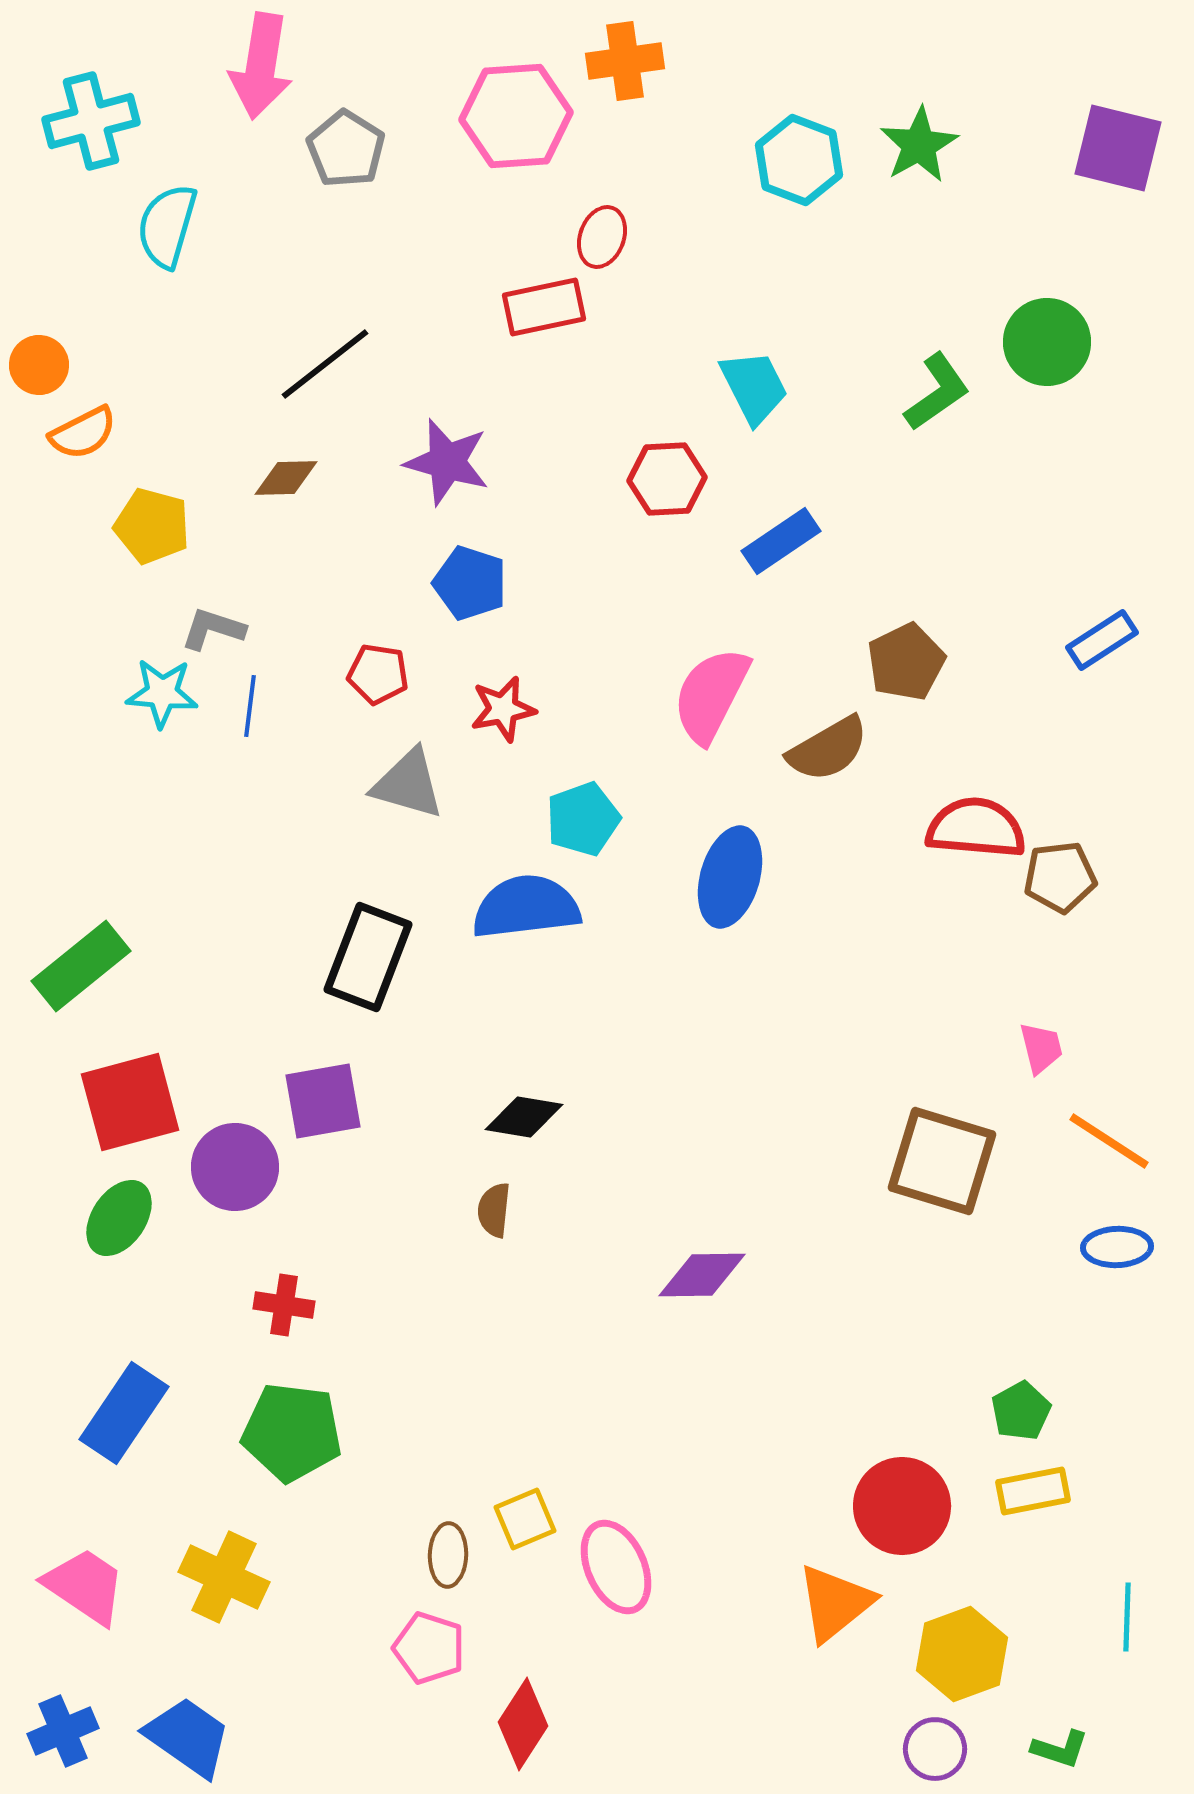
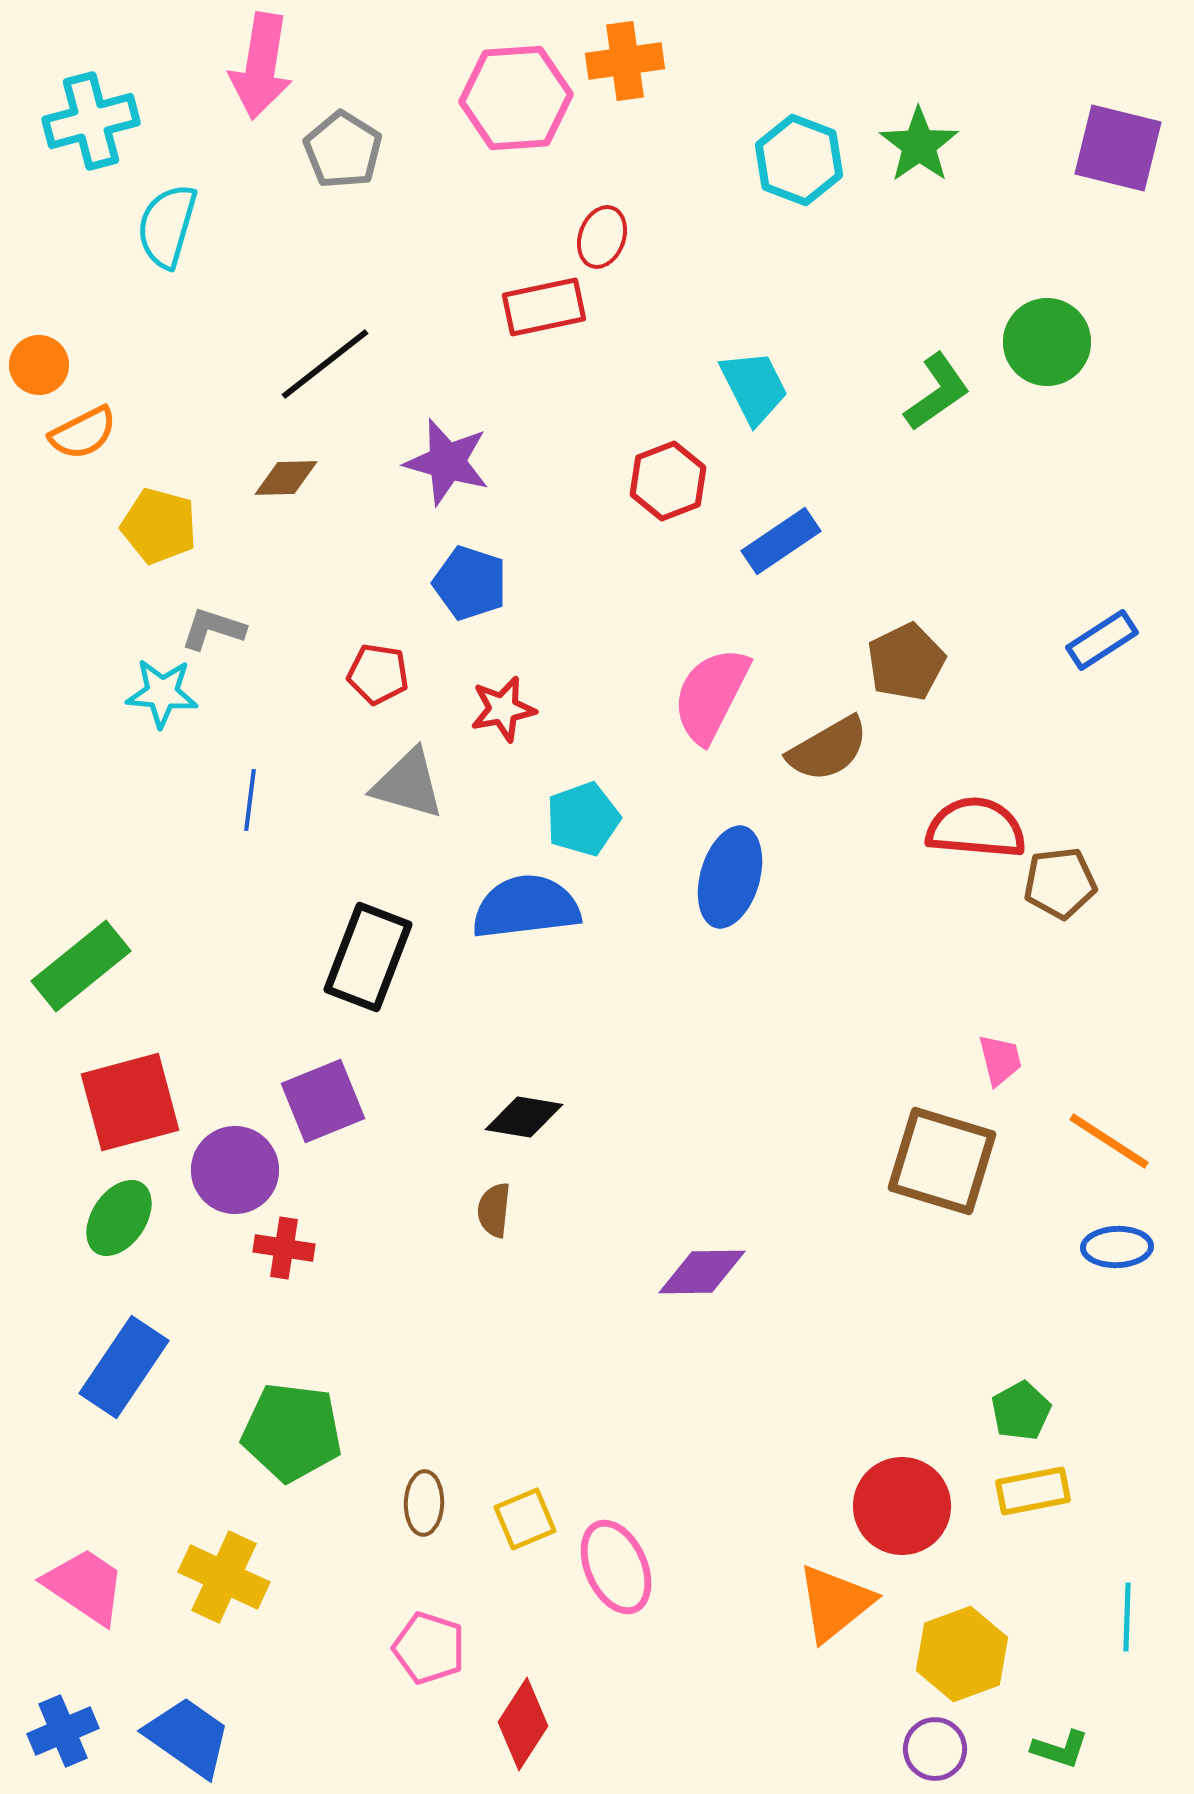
pink hexagon at (516, 116): moved 18 px up
green star at (919, 145): rotated 6 degrees counterclockwise
gray pentagon at (346, 149): moved 3 px left, 1 px down
red hexagon at (667, 479): moved 1 px right, 2 px down; rotated 18 degrees counterclockwise
yellow pentagon at (152, 526): moved 7 px right
blue line at (250, 706): moved 94 px down
brown pentagon at (1060, 877): moved 6 px down
pink trapezoid at (1041, 1048): moved 41 px left, 12 px down
purple square at (323, 1101): rotated 12 degrees counterclockwise
purple circle at (235, 1167): moved 3 px down
purple diamond at (702, 1275): moved 3 px up
red cross at (284, 1305): moved 57 px up
blue rectangle at (124, 1413): moved 46 px up
brown ellipse at (448, 1555): moved 24 px left, 52 px up
